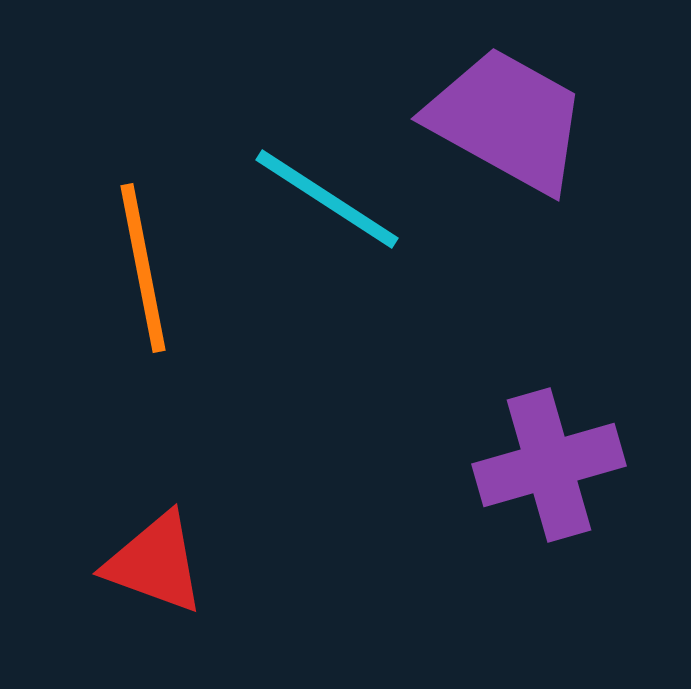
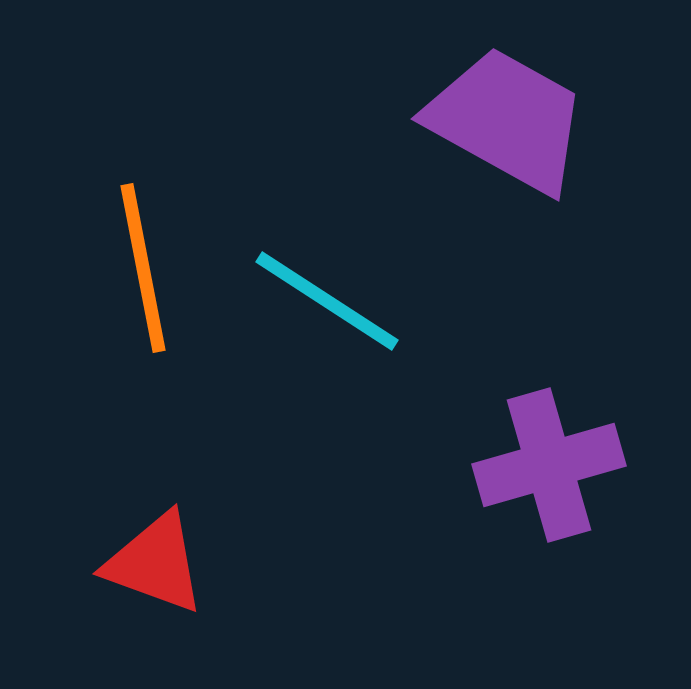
cyan line: moved 102 px down
